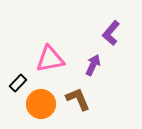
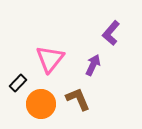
pink triangle: rotated 40 degrees counterclockwise
